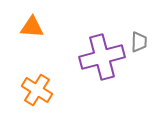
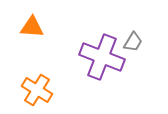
gray trapezoid: moved 6 px left; rotated 30 degrees clockwise
purple cross: rotated 36 degrees clockwise
